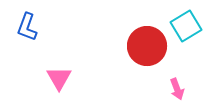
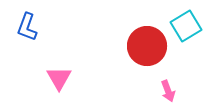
pink arrow: moved 9 px left, 2 px down
